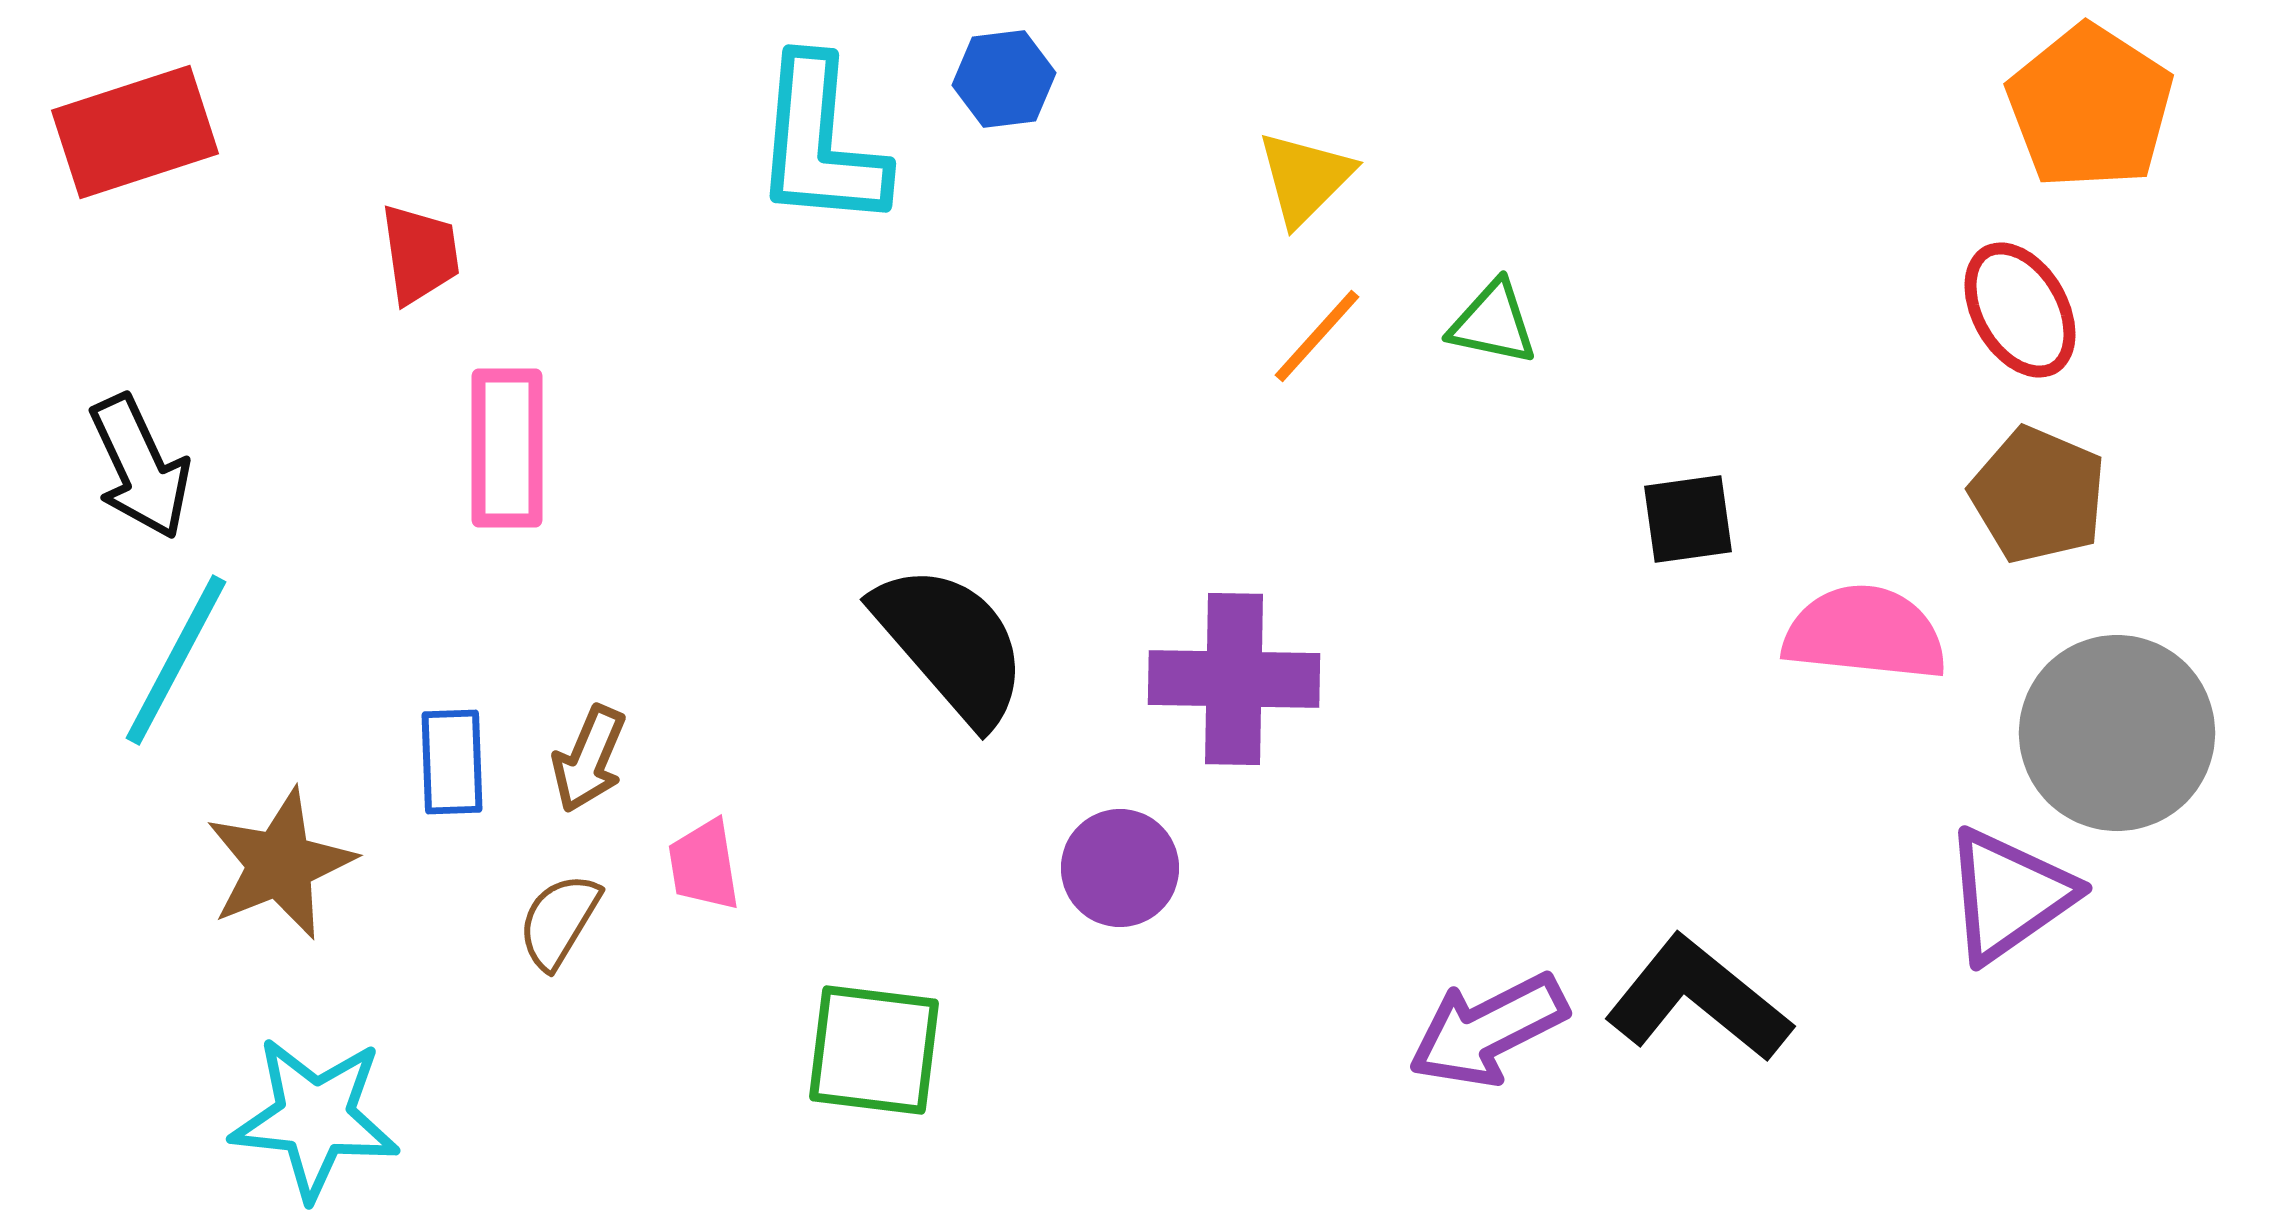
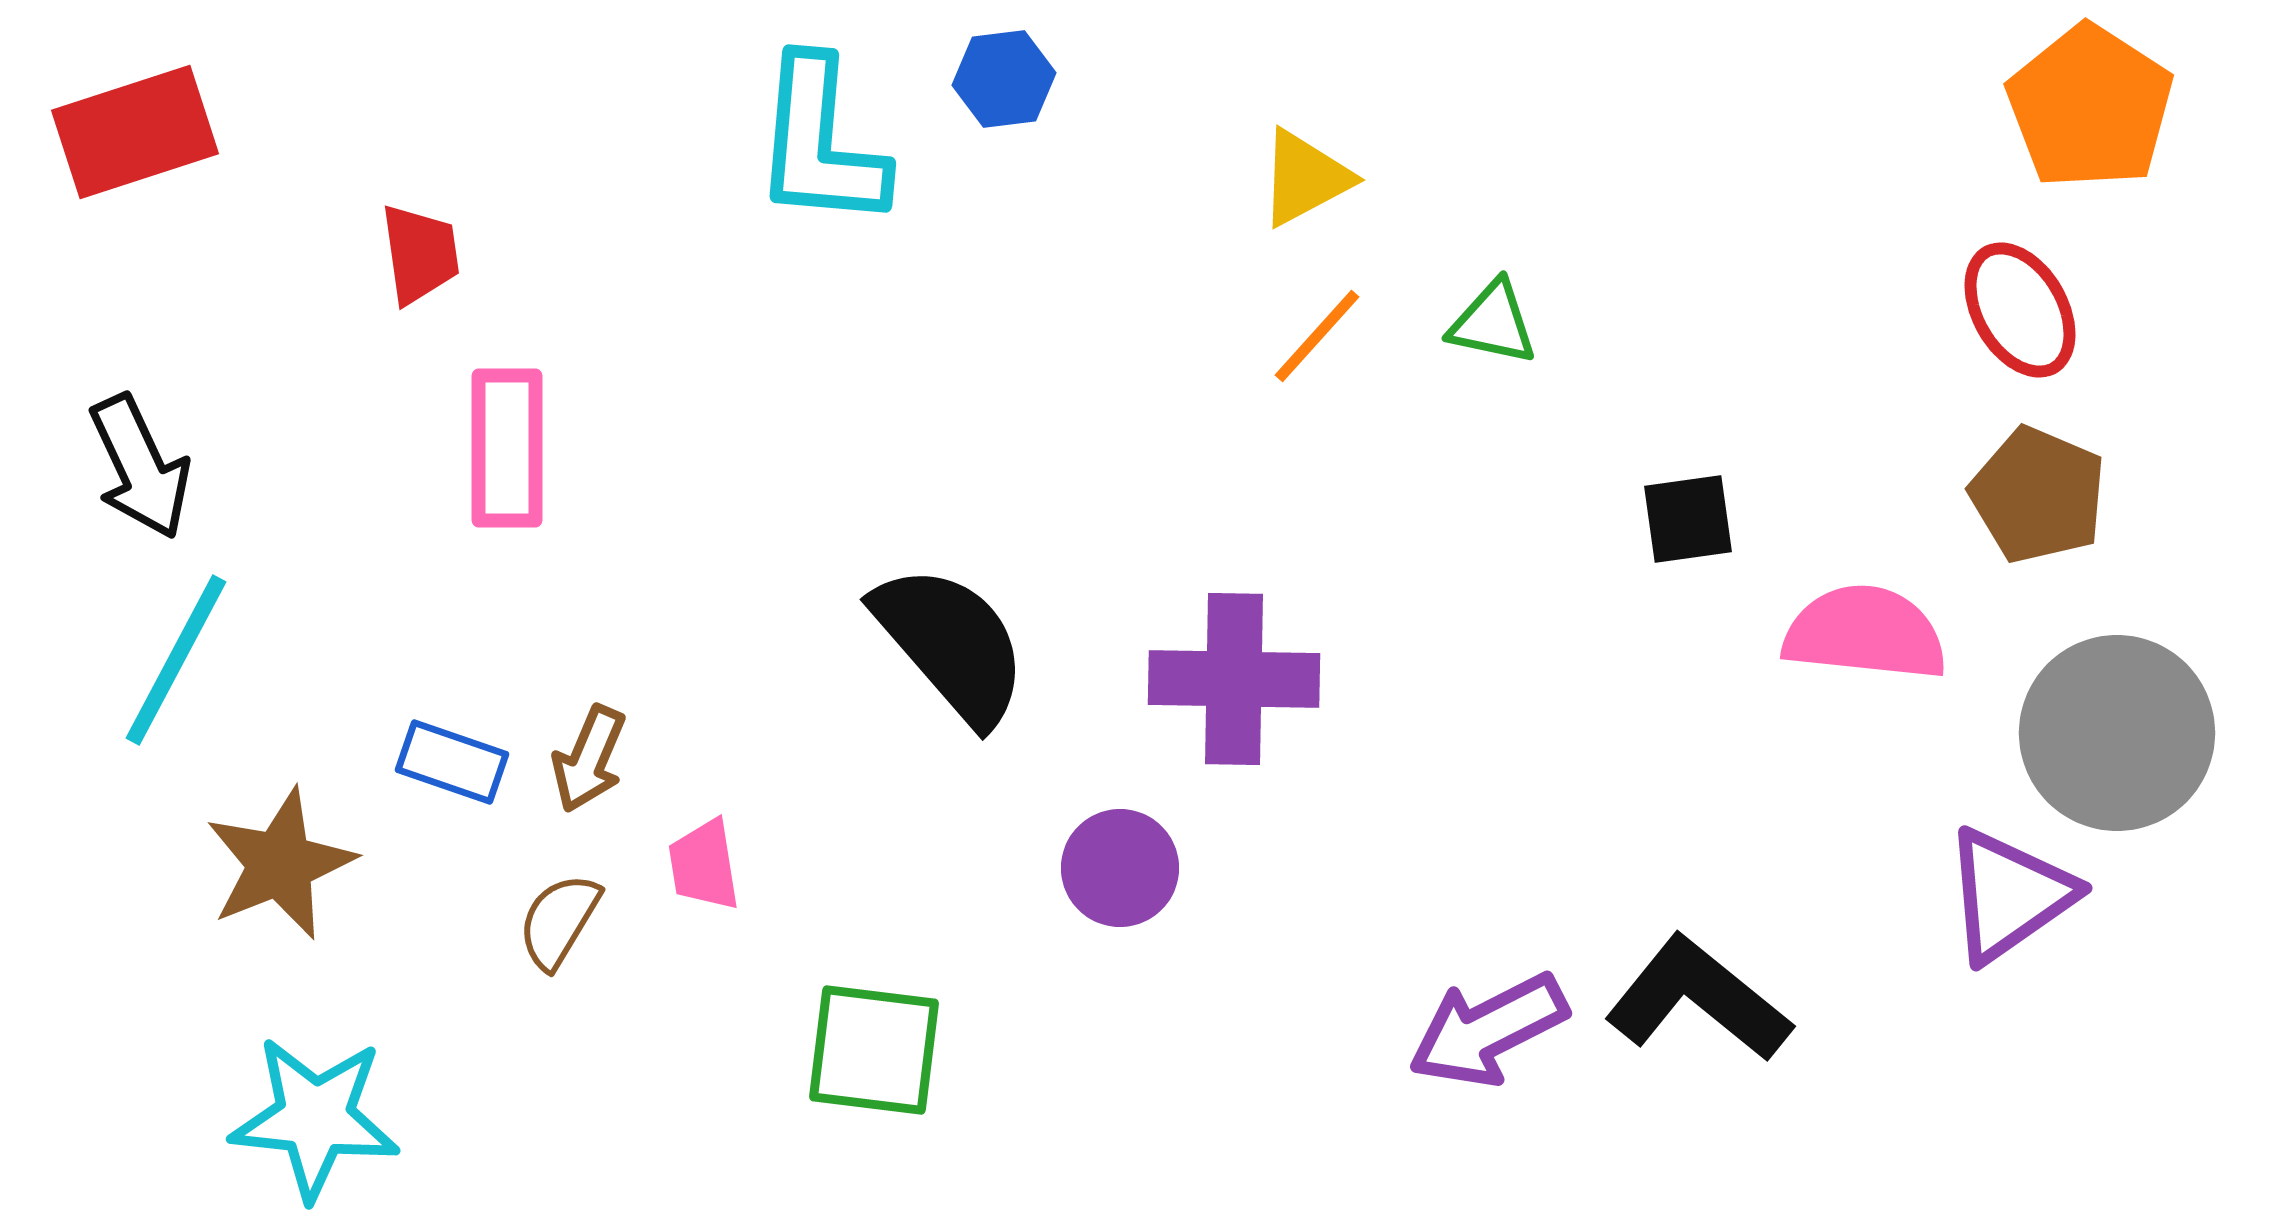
yellow triangle: rotated 17 degrees clockwise
blue rectangle: rotated 69 degrees counterclockwise
